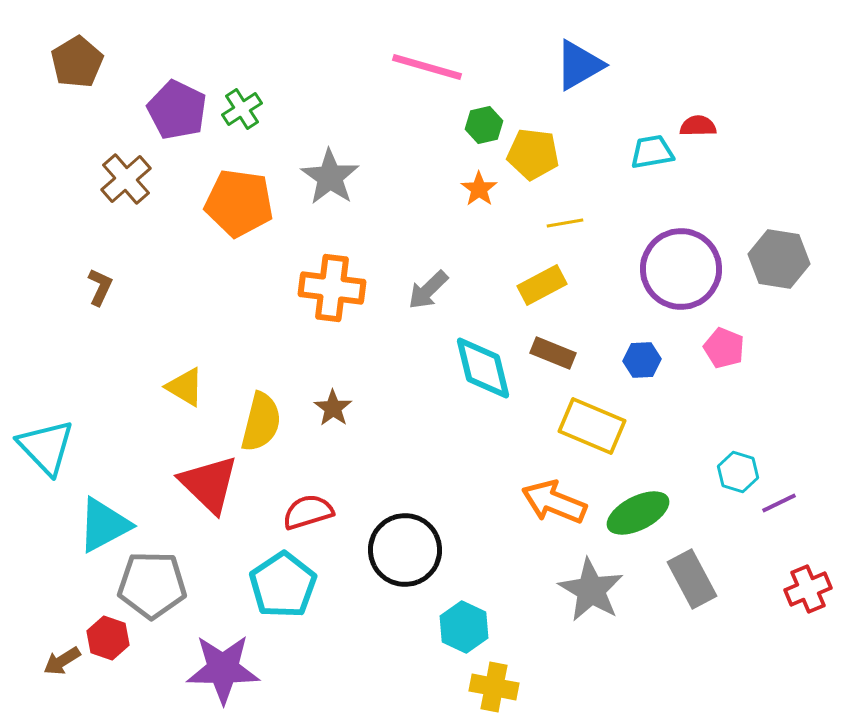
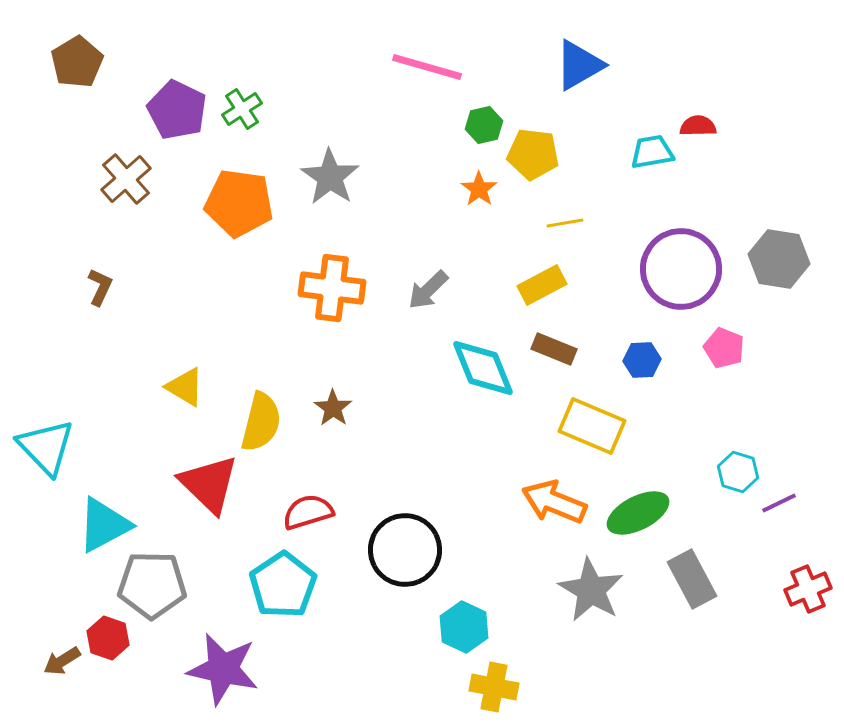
brown rectangle at (553, 353): moved 1 px right, 4 px up
cyan diamond at (483, 368): rotated 8 degrees counterclockwise
purple star at (223, 669): rotated 12 degrees clockwise
